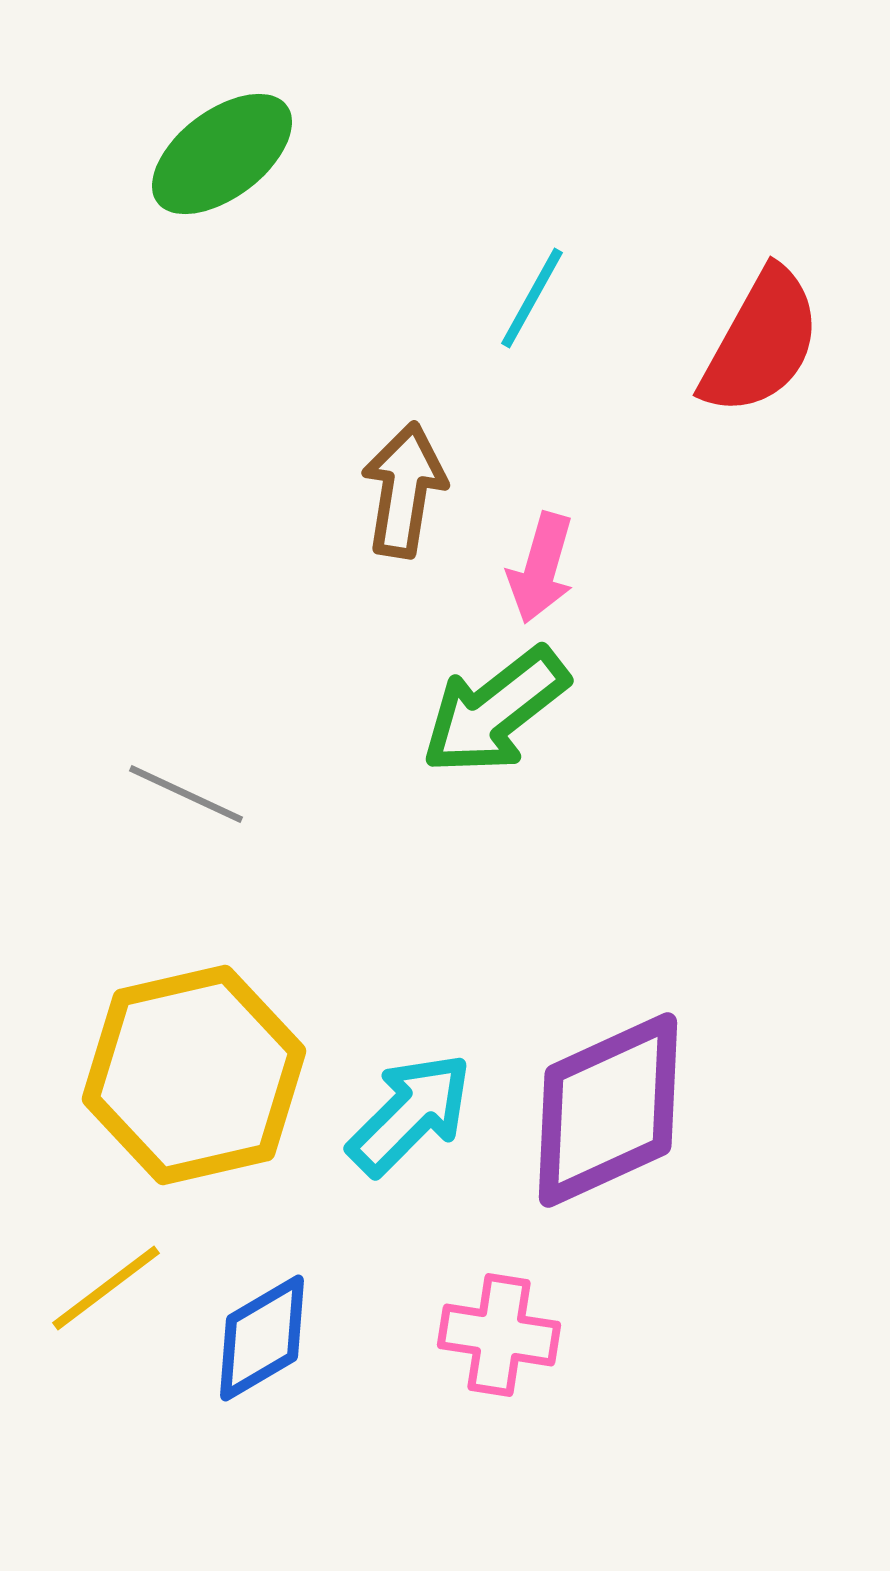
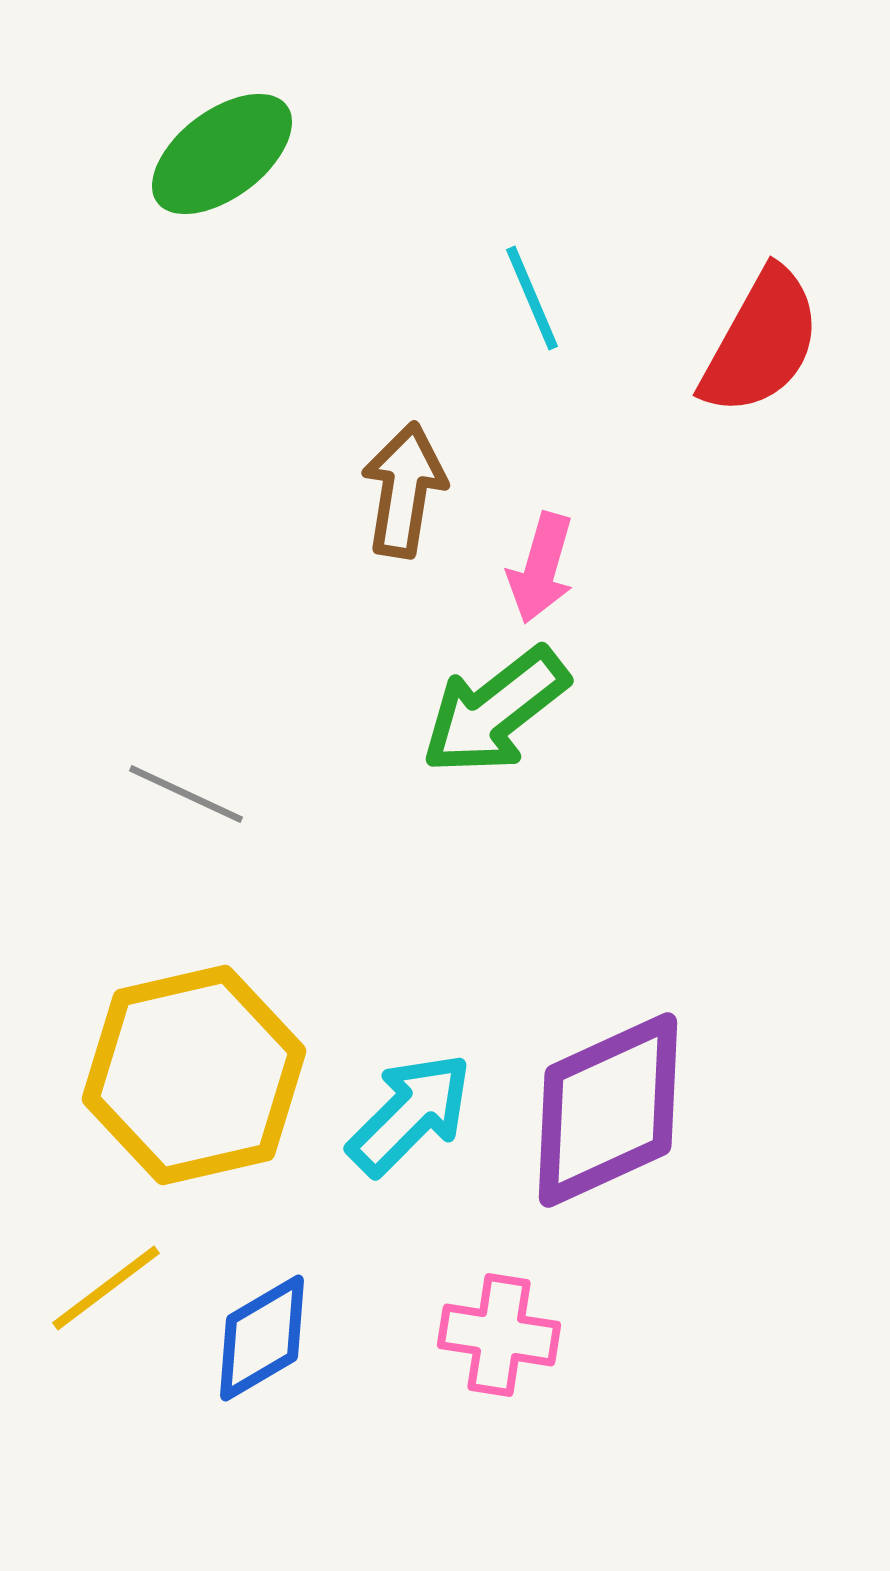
cyan line: rotated 52 degrees counterclockwise
